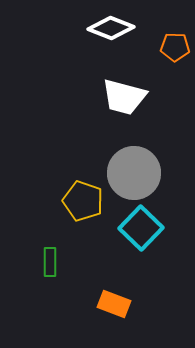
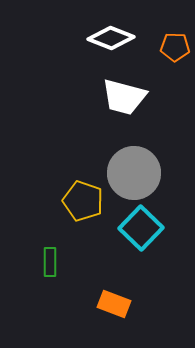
white diamond: moved 10 px down
